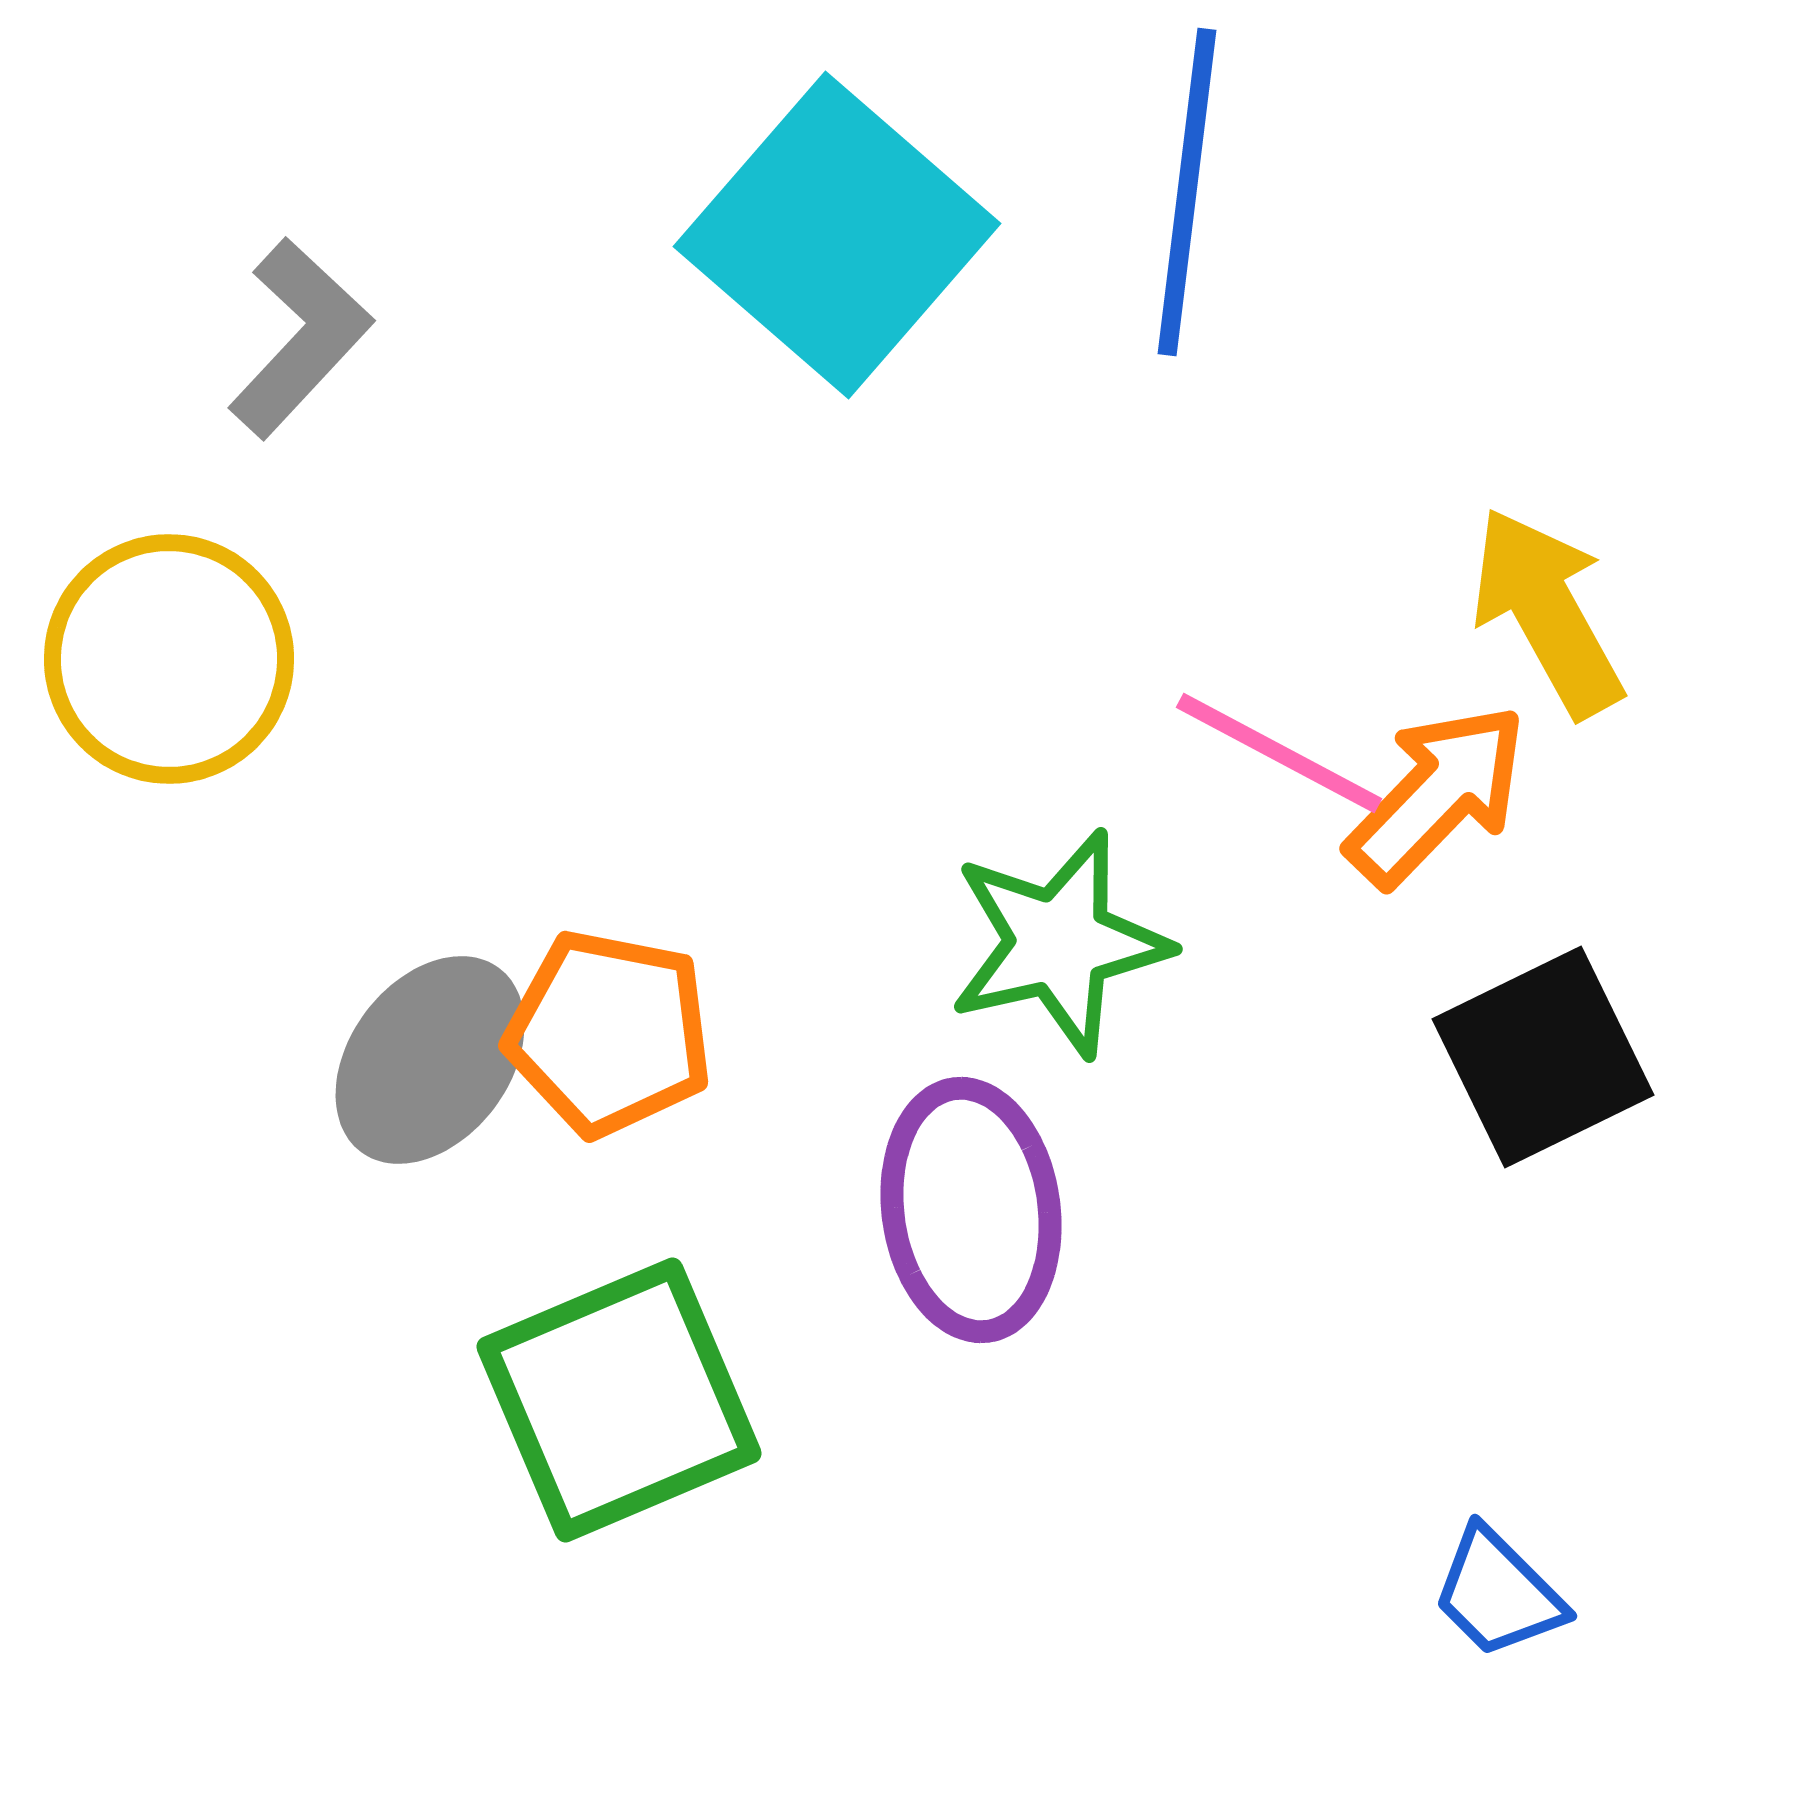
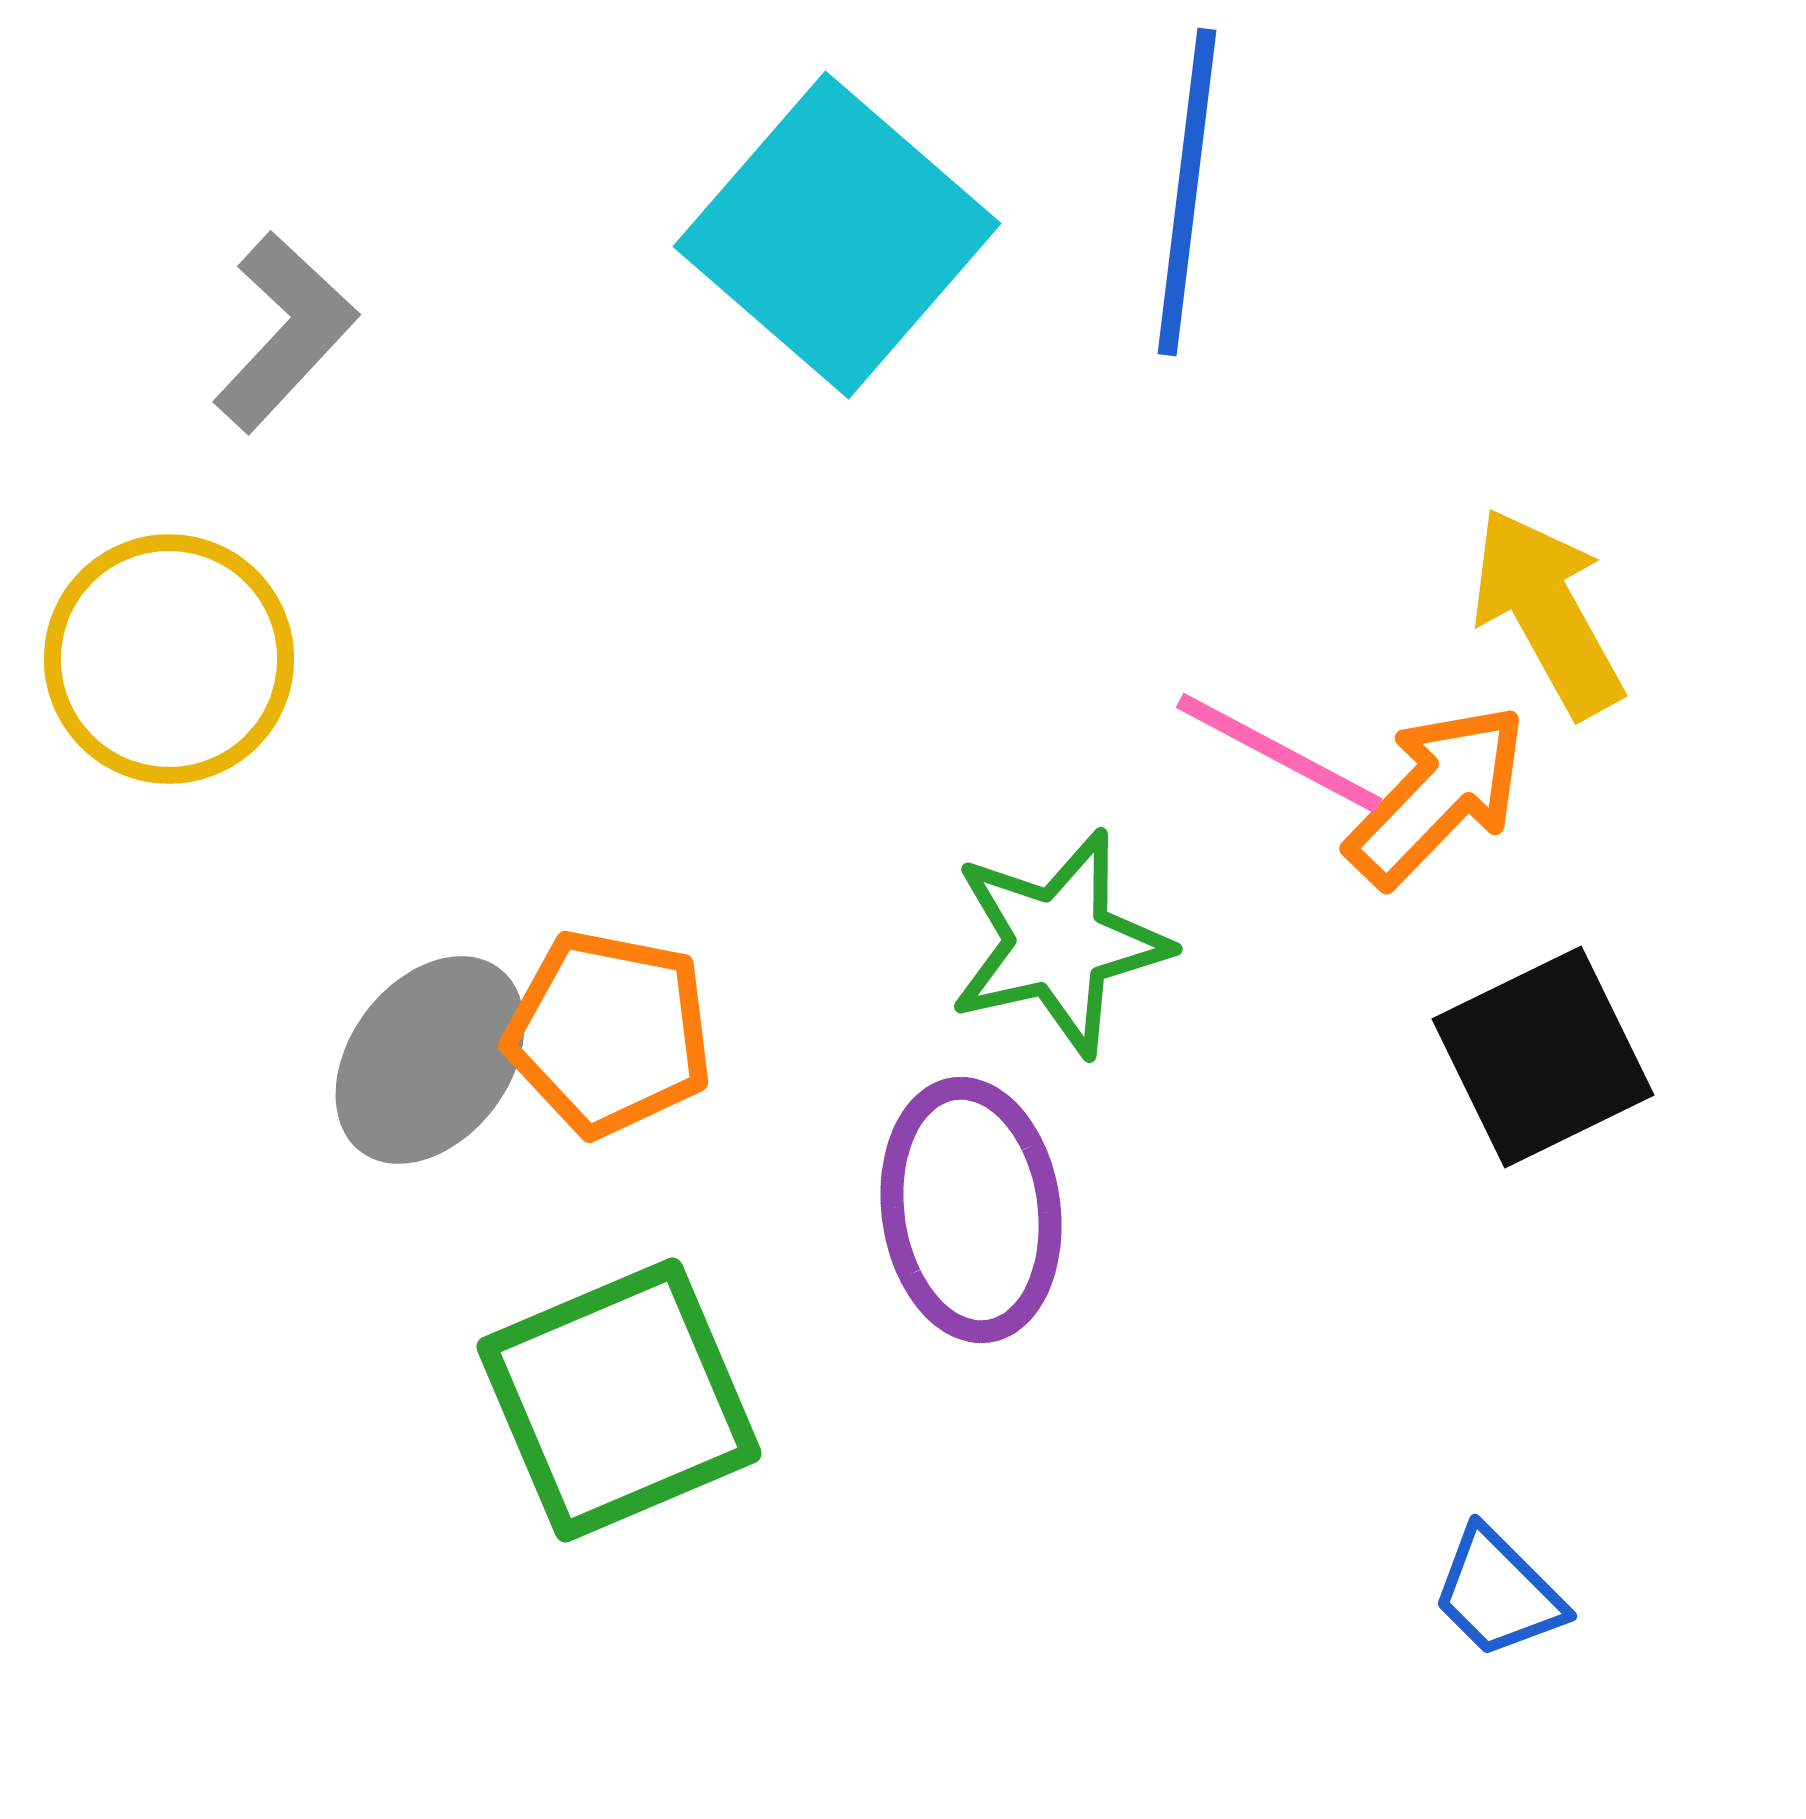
gray L-shape: moved 15 px left, 6 px up
